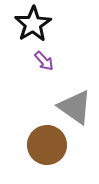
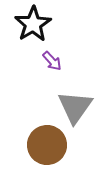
purple arrow: moved 8 px right
gray triangle: rotated 30 degrees clockwise
